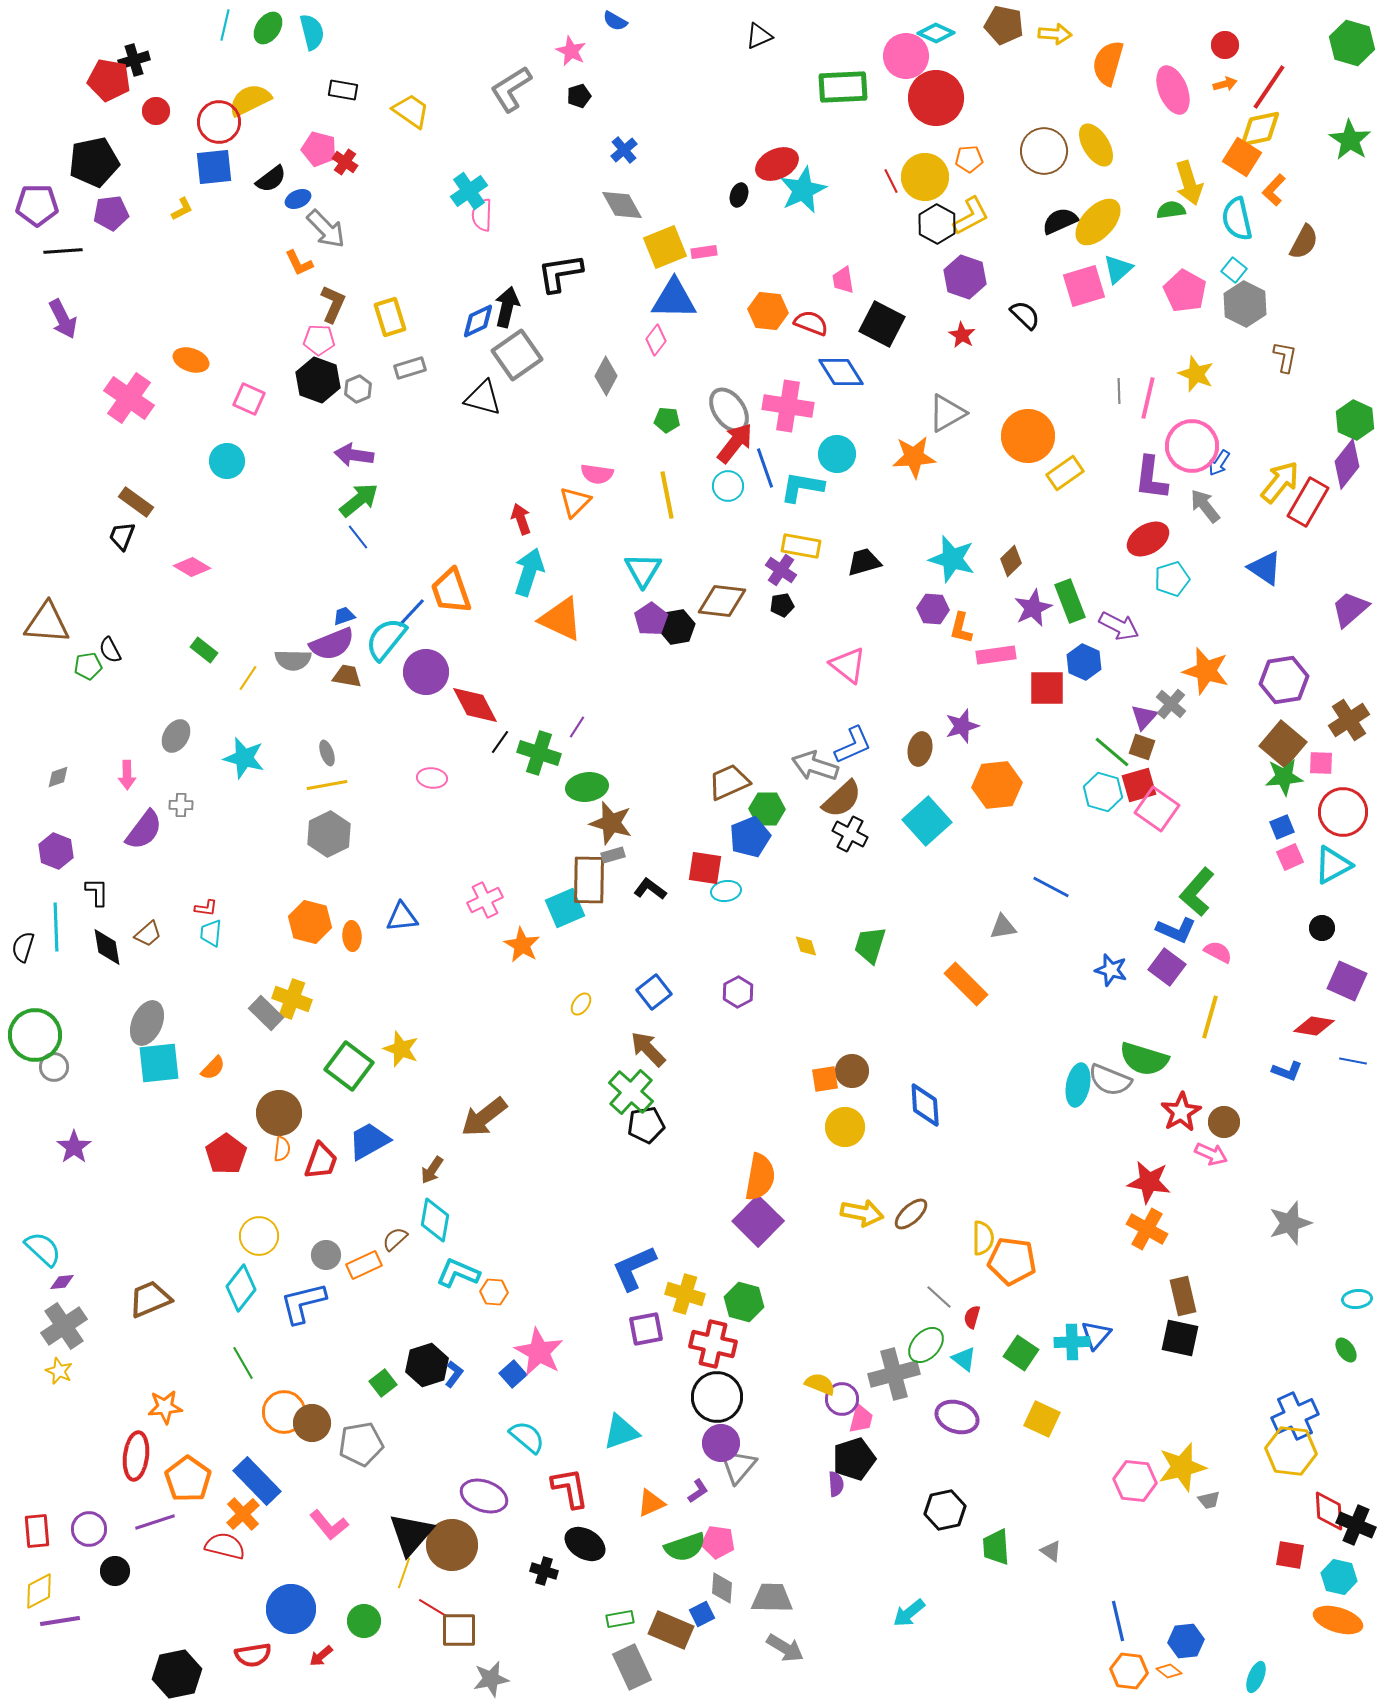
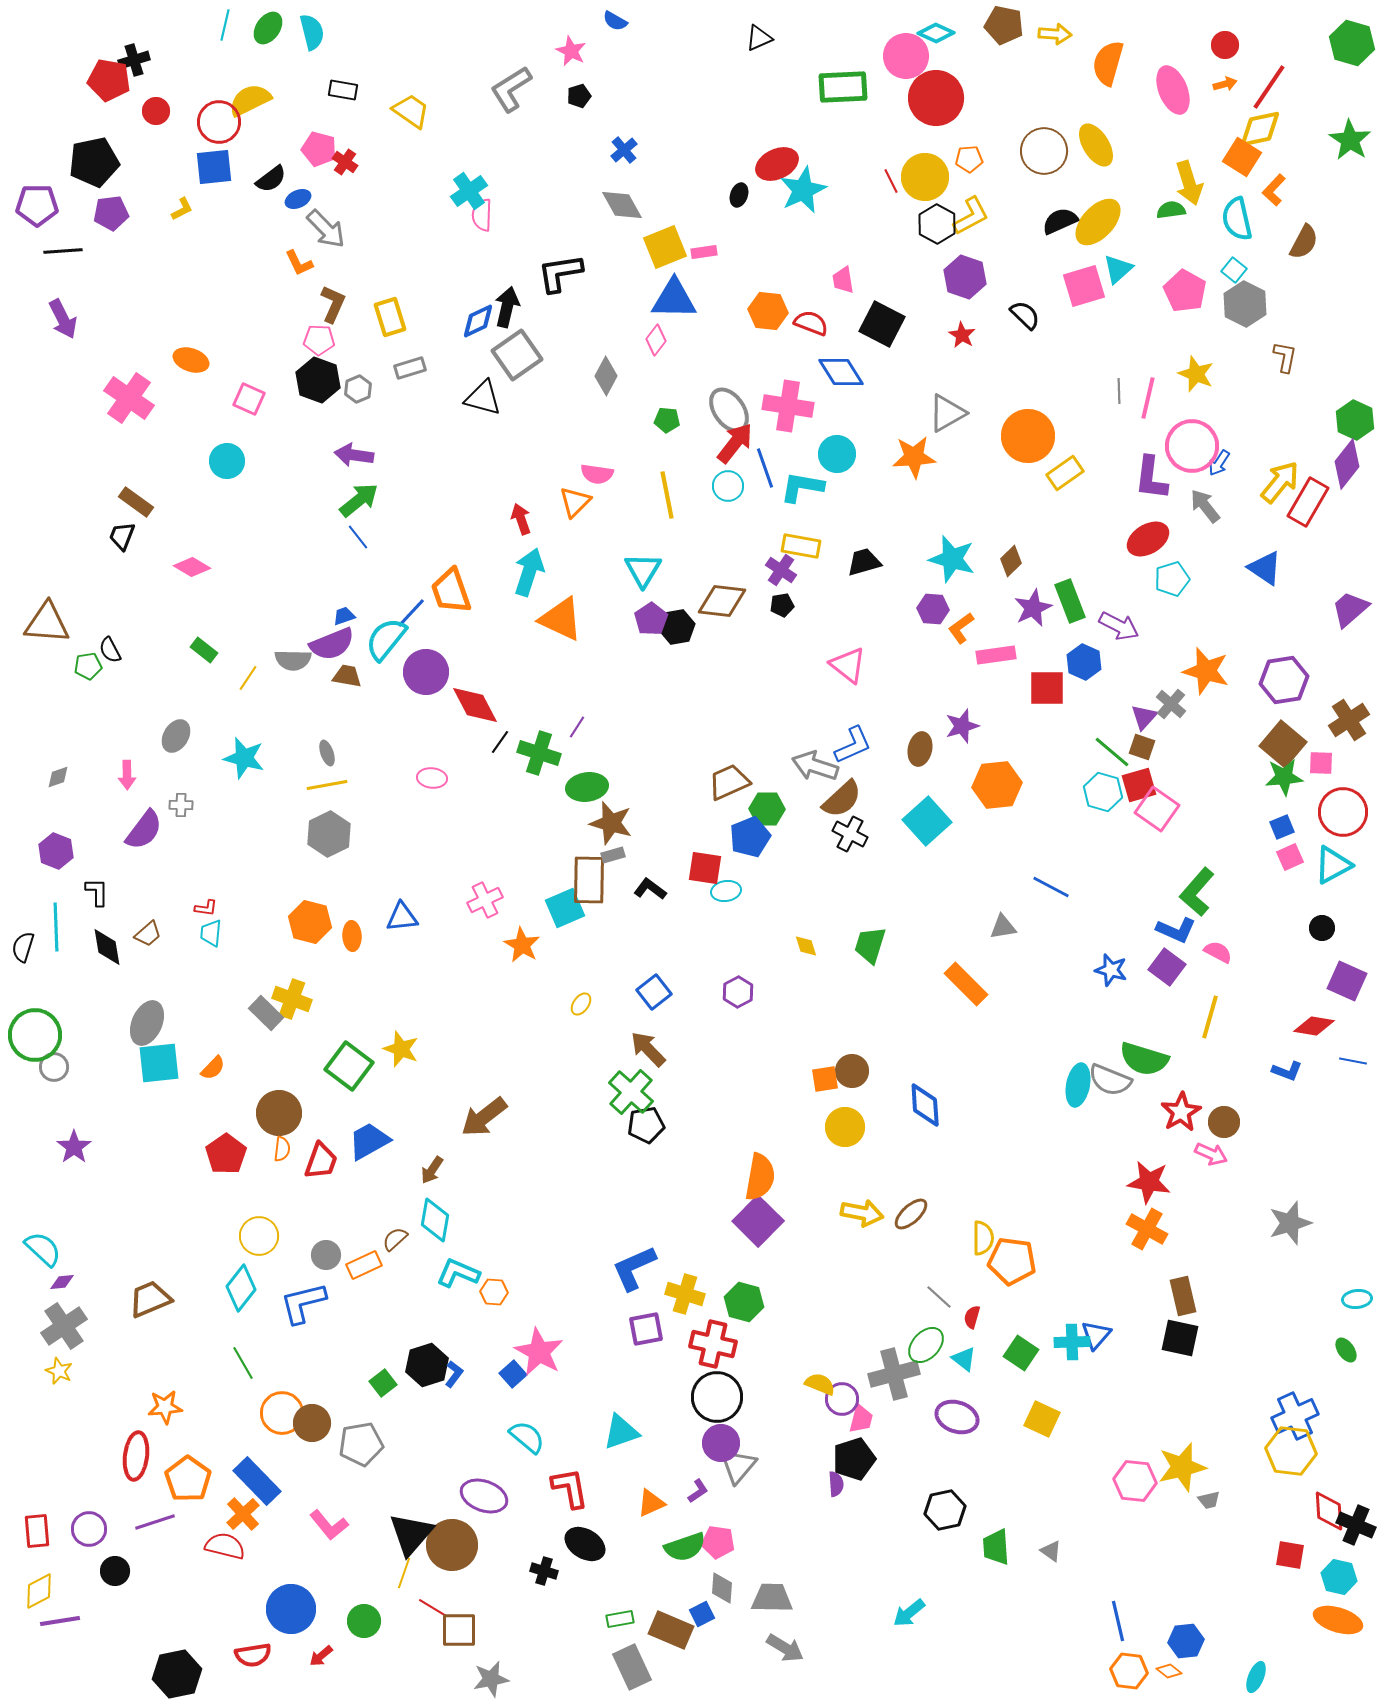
black triangle at (759, 36): moved 2 px down
orange L-shape at (961, 628): rotated 40 degrees clockwise
orange circle at (284, 1412): moved 2 px left, 1 px down
